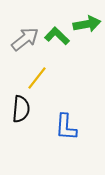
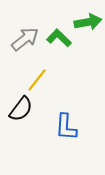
green arrow: moved 1 px right, 2 px up
green L-shape: moved 2 px right, 2 px down
yellow line: moved 2 px down
black semicircle: rotated 32 degrees clockwise
